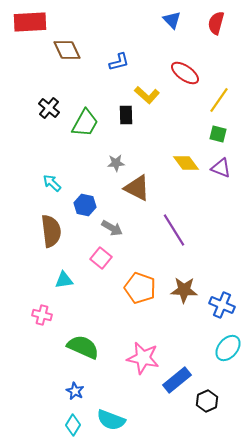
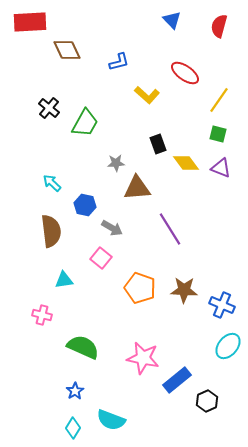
red semicircle: moved 3 px right, 3 px down
black rectangle: moved 32 px right, 29 px down; rotated 18 degrees counterclockwise
brown triangle: rotated 32 degrees counterclockwise
purple line: moved 4 px left, 1 px up
cyan ellipse: moved 2 px up
blue star: rotated 12 degrees clockwise
cyan diamond: moved 3 px down
